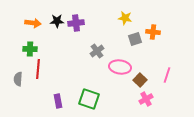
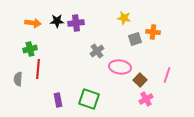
yellow star: moved 1 px left
green cross: rotated 16 degrees counterclockwise
purple rectangle: moved 1 px up
